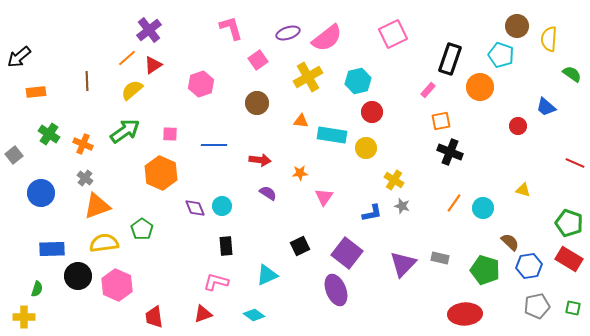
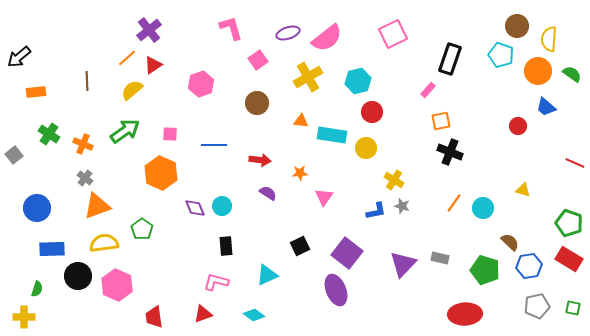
orange circle at (480, 87): moved 58 px right, 16 px up
blue circle at (41, 193): moved 4 px left, 15 px down
blue L-shape at (372, 213): moved 4 px right, 2 px up
